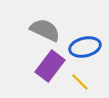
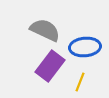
blue ellipse: rotated 8 degrees clockwise
yellow line: rotated 66 degrees clockwise
